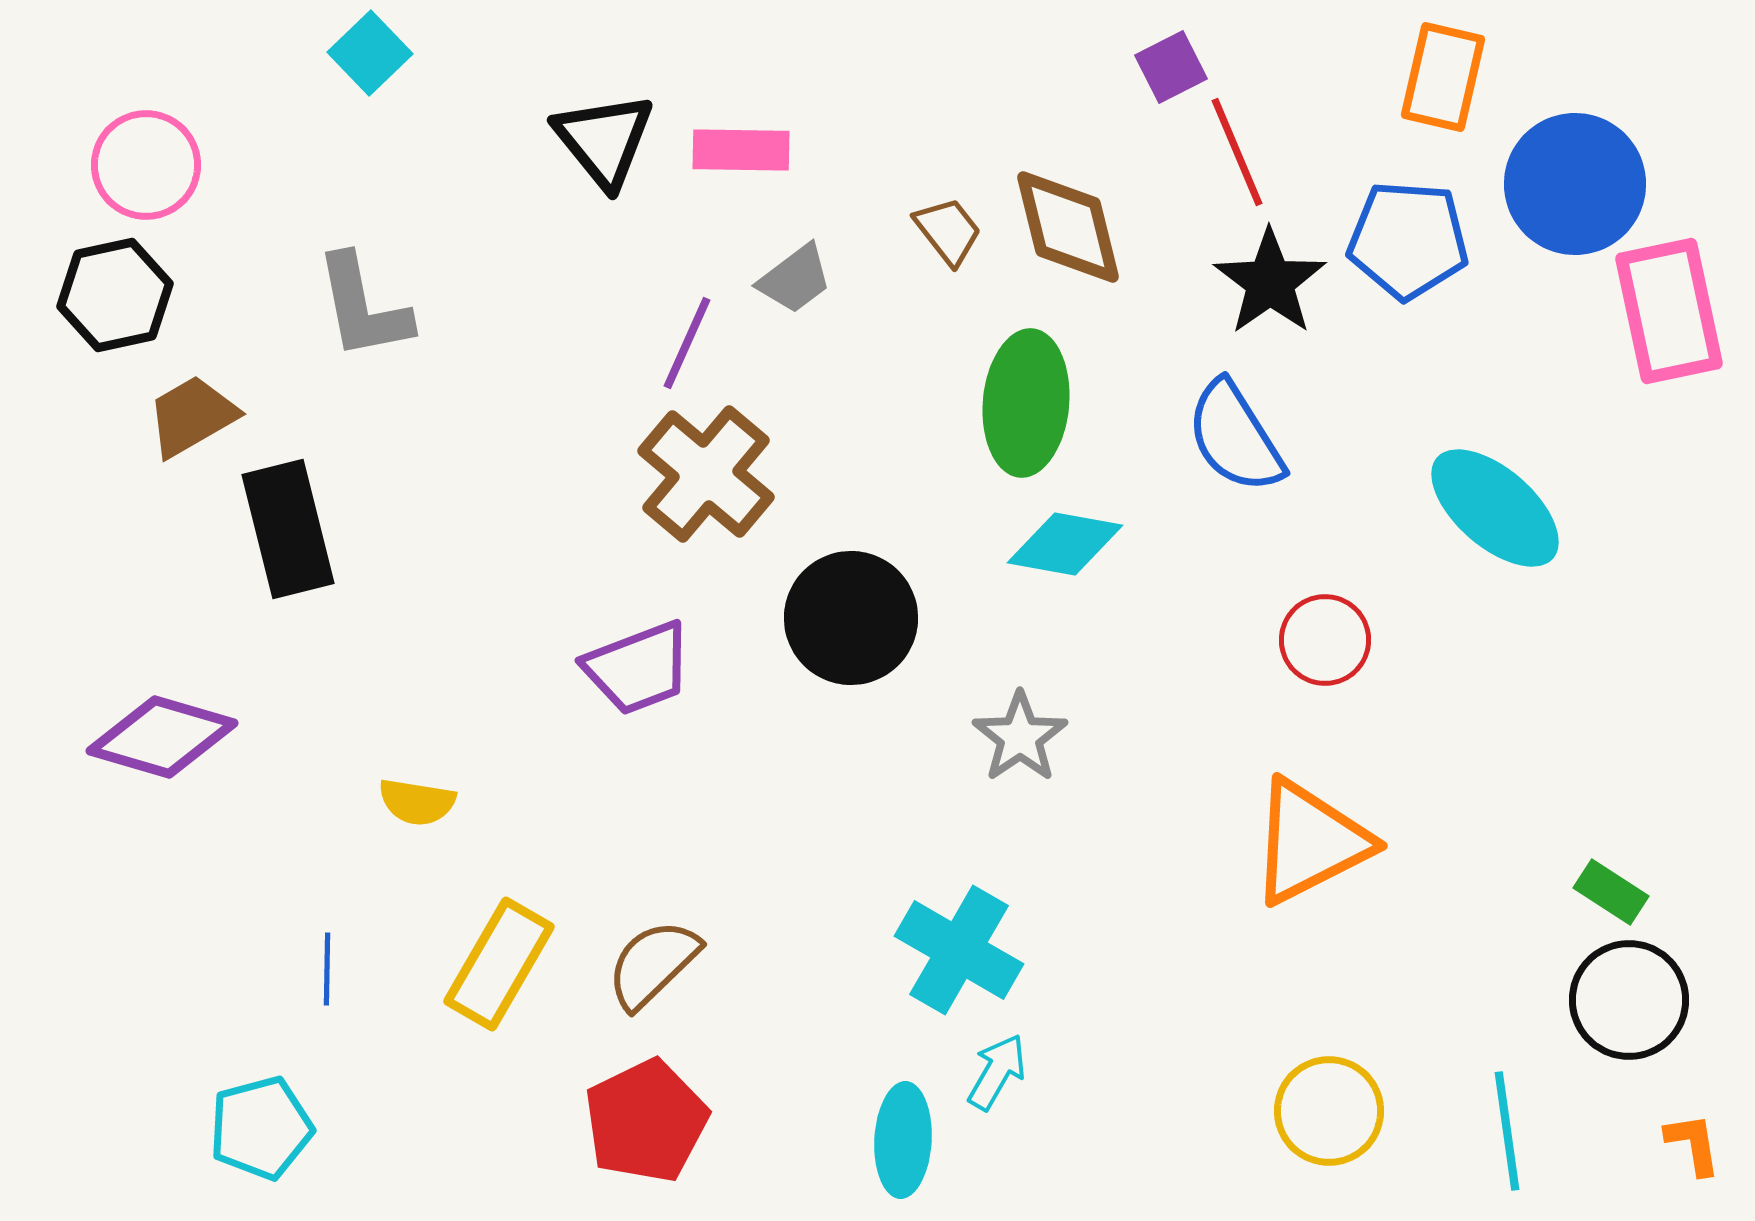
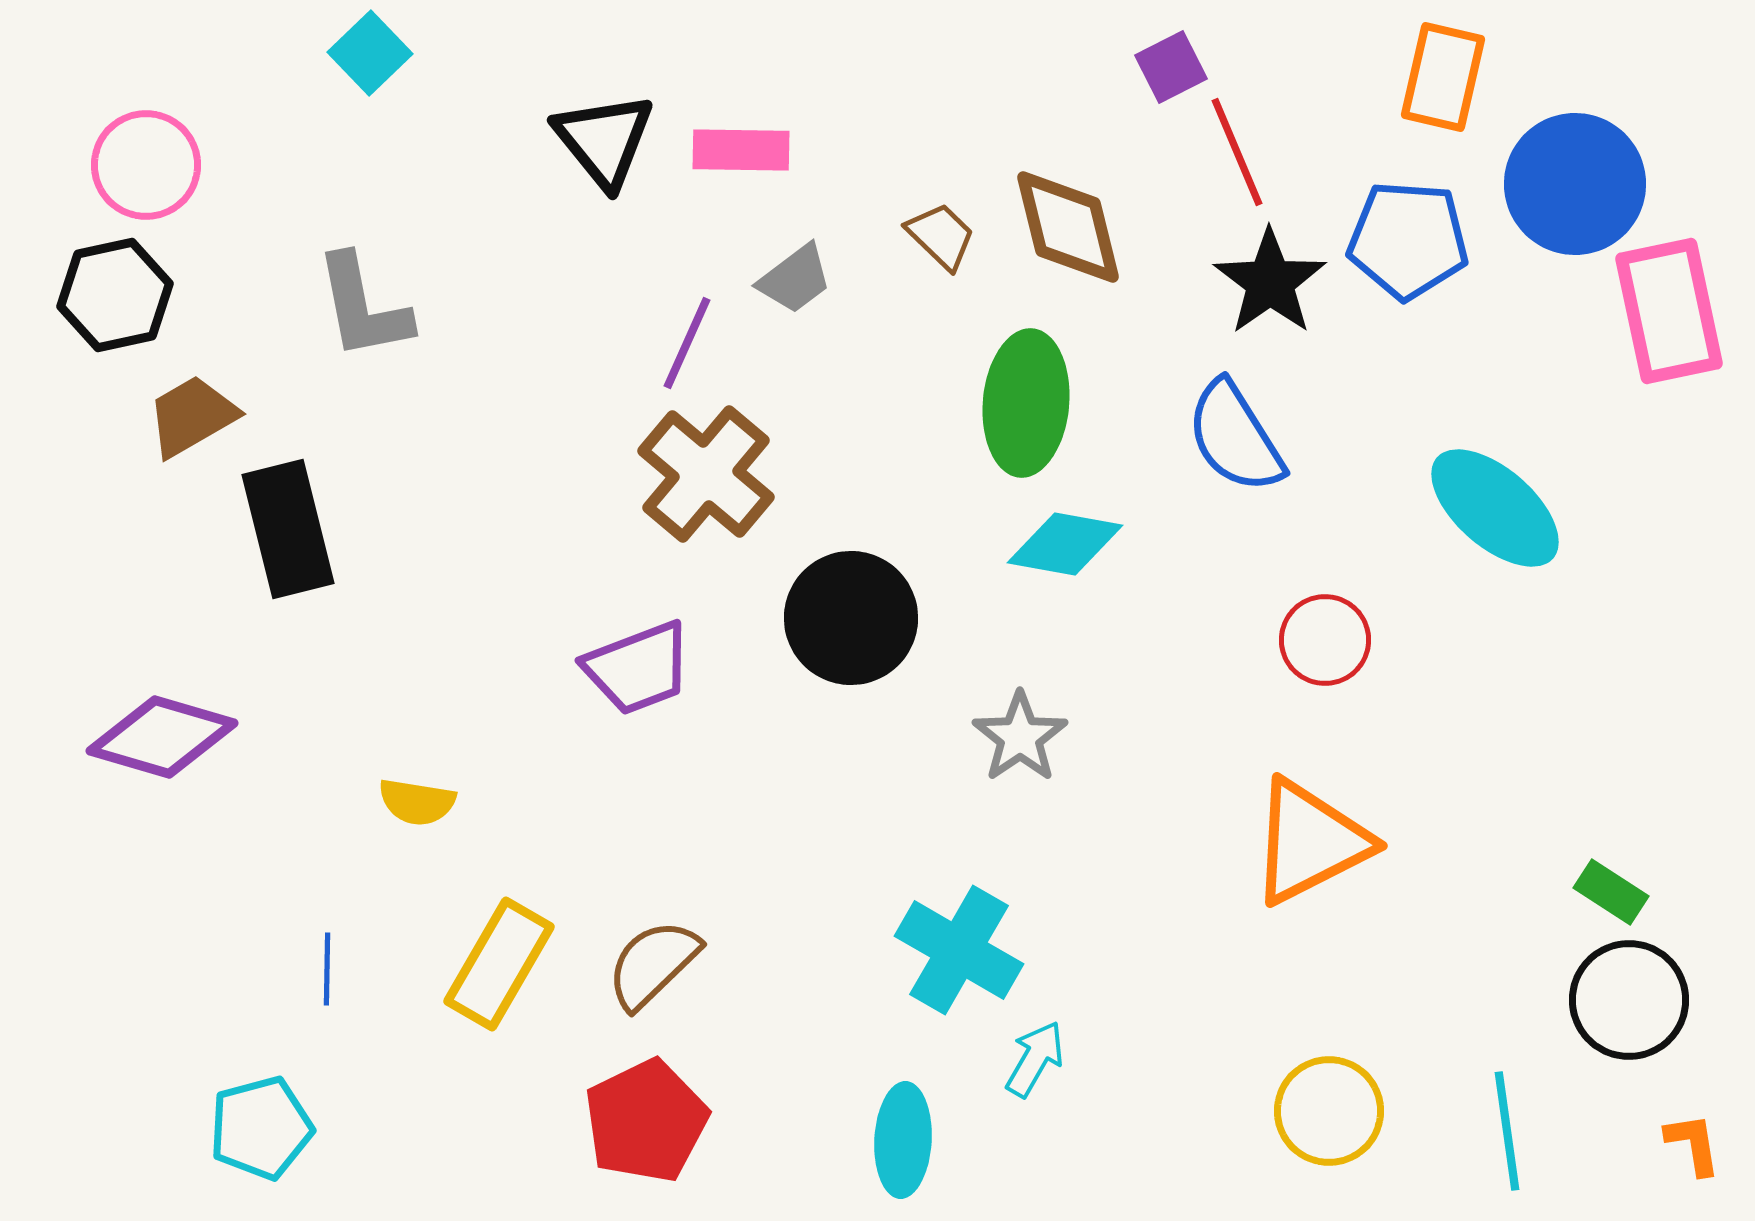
brown trapezoid at (948, 231): moved 7 px left, 5 px down; rotated 8 degrees counterclockwise
cyan arrow at (997, 1072): moved 38 px right, 13 px up
